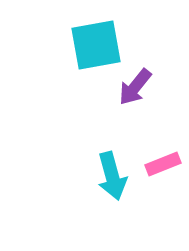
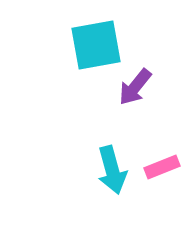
pink rectangle: moved 1 px left, 3 px down
cyan arrow: moved 6 px up
